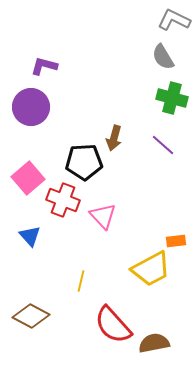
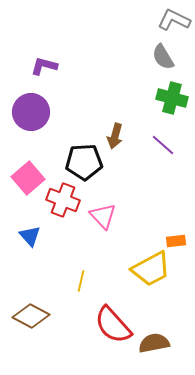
purple circle: moved 5 px down
brown arrow: moved 1 px right, 2 px up
